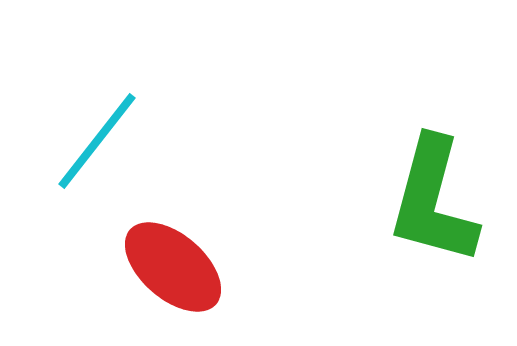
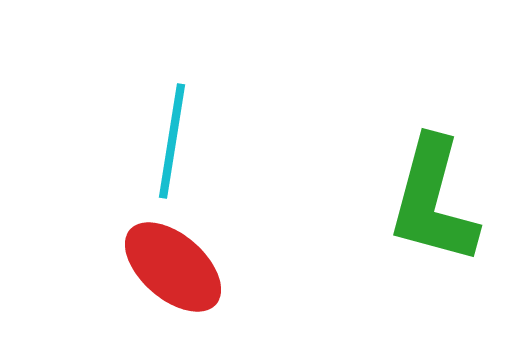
cyan line: moved 75 px right; rotated 29 degrees counterclockwise
